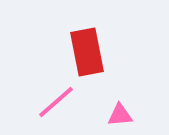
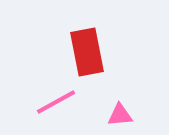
pink line: rotated 12 degrees clockwise
